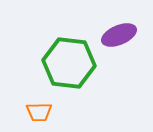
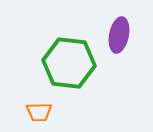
purple ellipse: rotated 56 degrees counterclockwise
